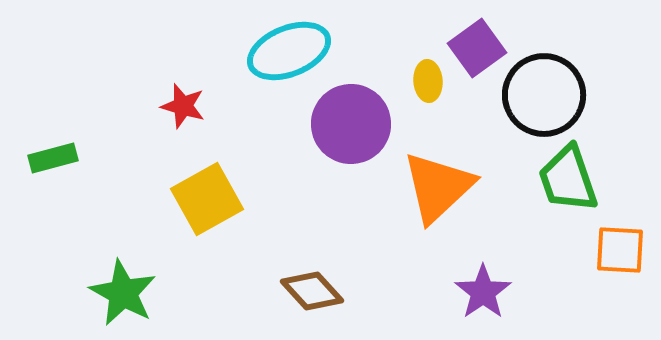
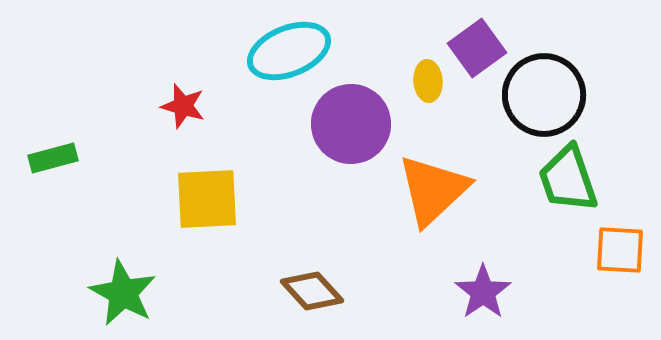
orange triangle: moved 5 px left, 3 px down
yellow square: rotated 26 degrees clockwise
